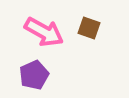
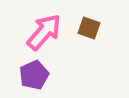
pink arrow: rotated 78 degrees counterclockwise
